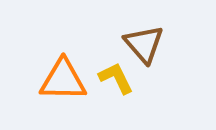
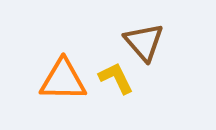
brown triangle: moved 2 px up
